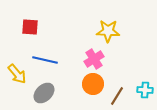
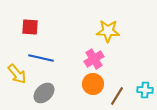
blue line: moved 4 px left, 2 px up
